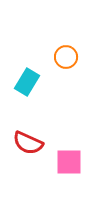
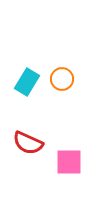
orange circle: moved 4 px left, 22 px down
